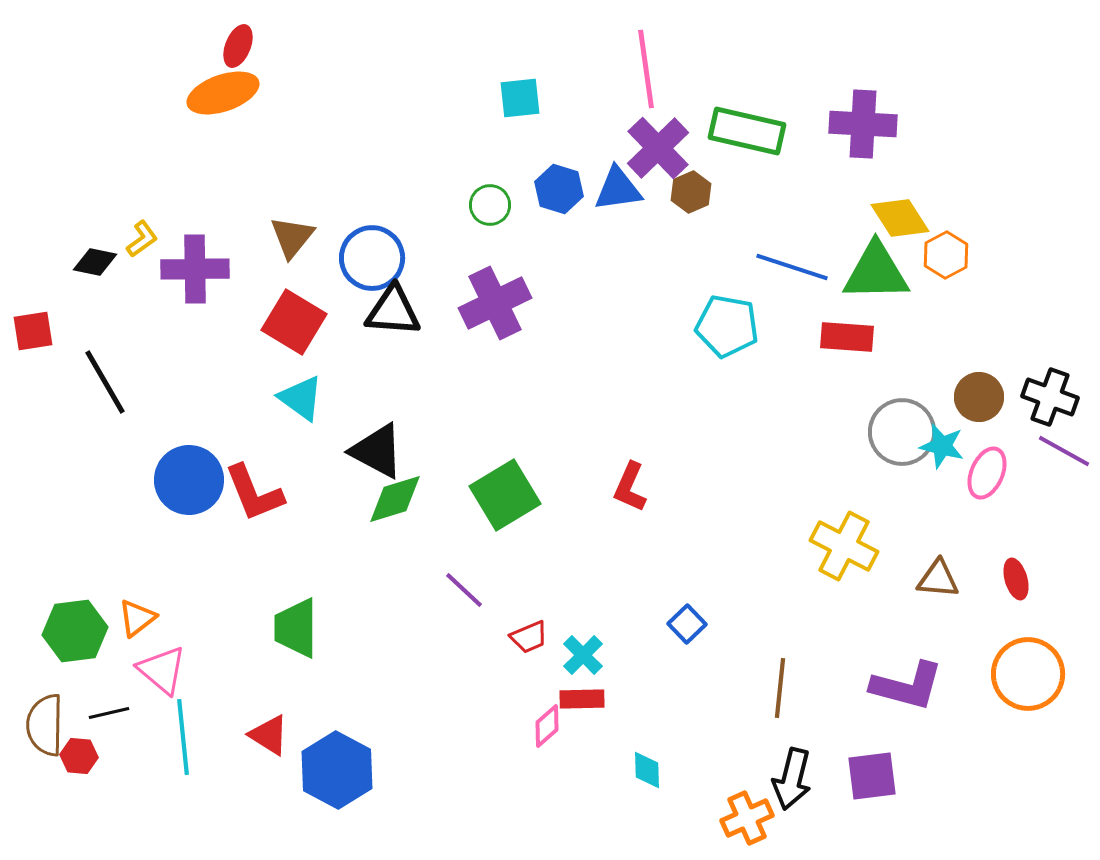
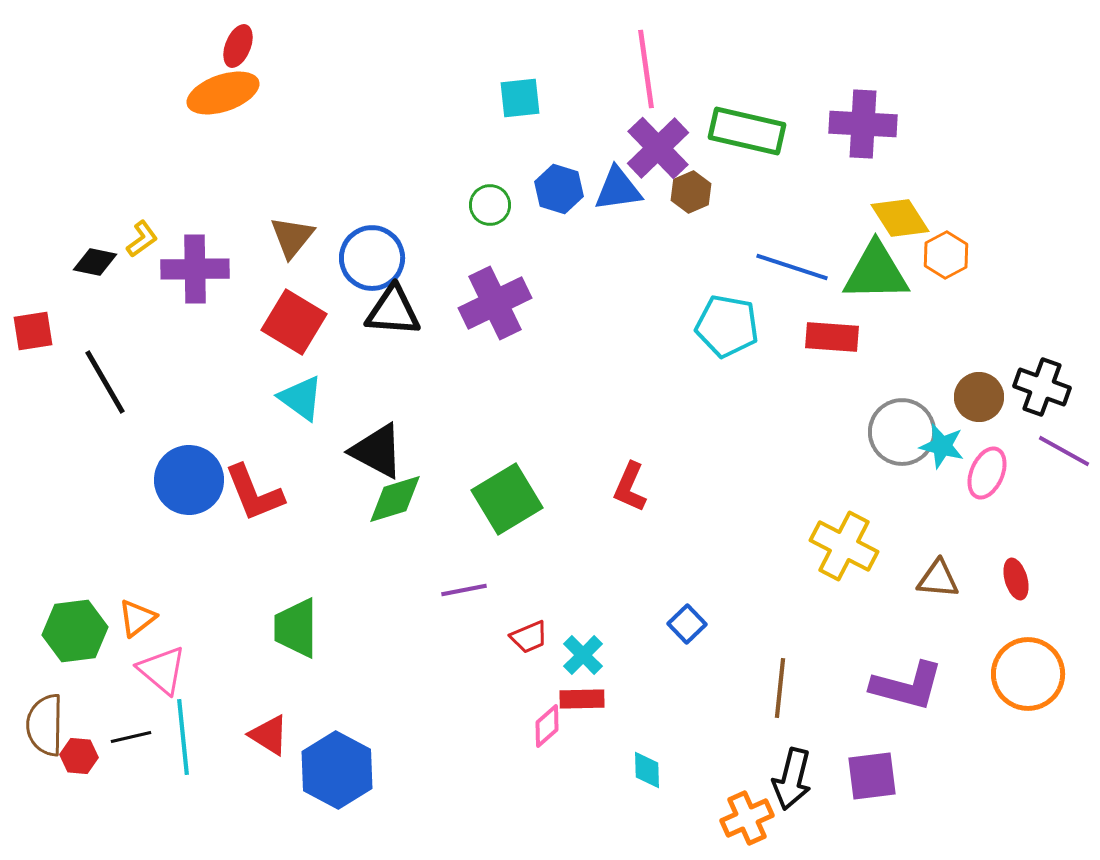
red rectangle at (847, 337): moved 15 px left
black cross at (1050, 397): moved 8 px left, 10 px up
green square at (505, 495): moved 2 px right, 4 px down
purple line at (464, 590): rotated 54 degrees counterclockwise
black line at (109, 713): moved 22 px right, 24 px down
